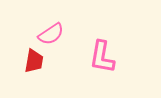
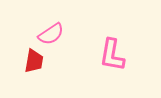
pink L-shape: moved 10 px right, 2 px up
